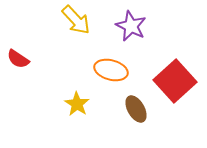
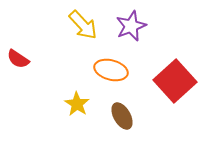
yellow arrow: moved 7 px right, 5 px down
purple star: rotated 24 degrees clockwise
brown ellipse: moved 14 px left, 7 px down
